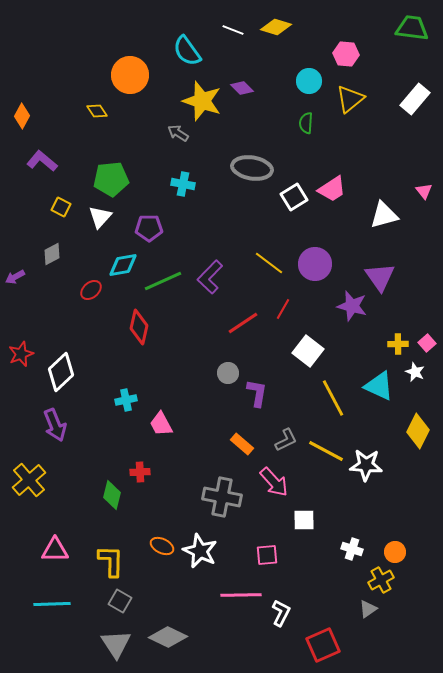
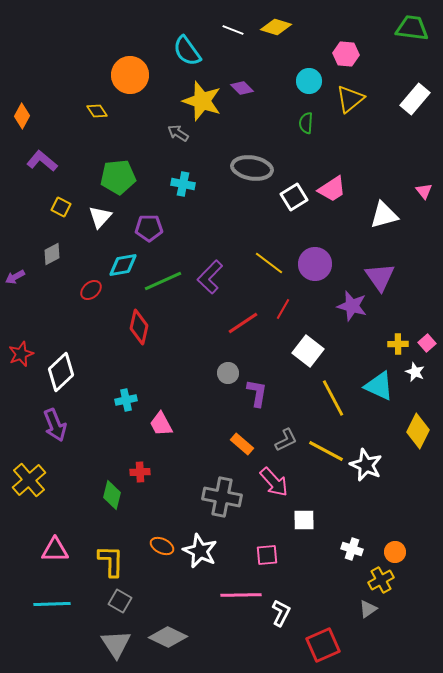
green pentagon at (111, 179): moved 7 px right, 2 px up
white star at (366, 465): rotated 20 degrees clockwise
